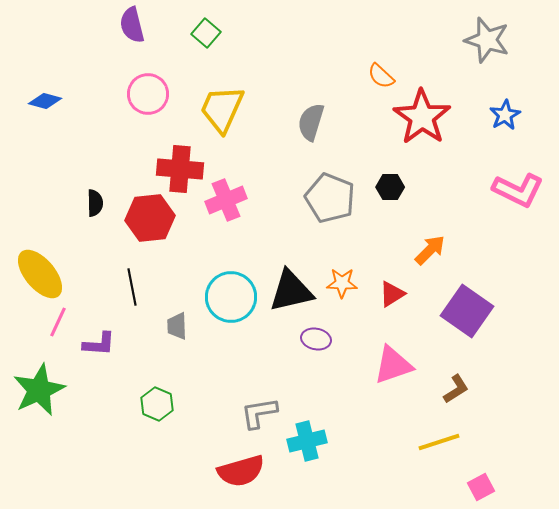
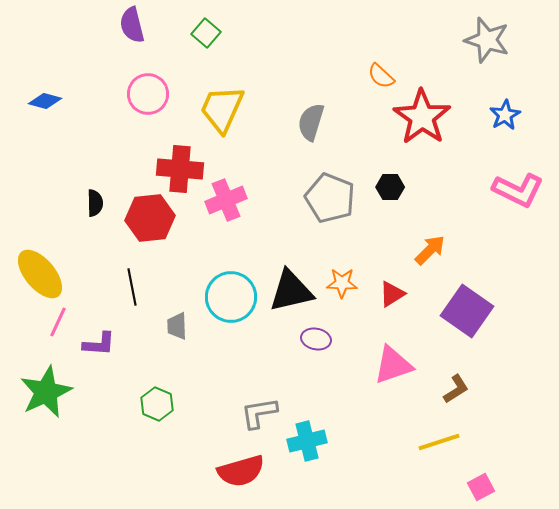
green star: moved 7 px right, 2 px down
